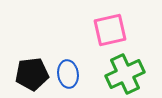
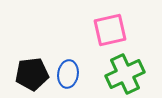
blue ellipse: rotated 16 degrees clockwise
